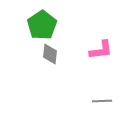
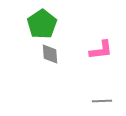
green pentagon: moved 1 px up
gray diamond: rotated 10 degrees counterclockwise
